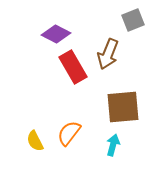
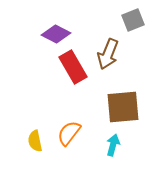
yellow semicircle: rotated 15 degrees clockwise
